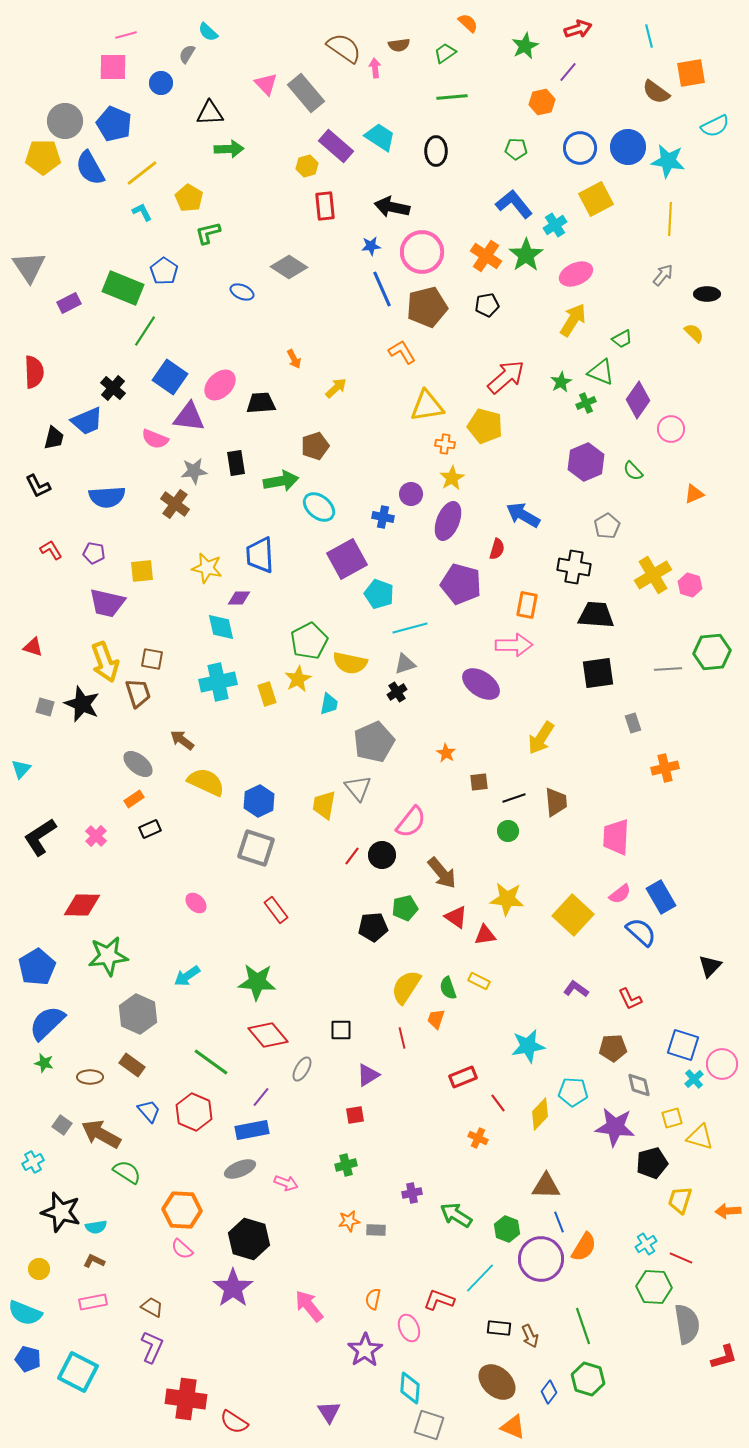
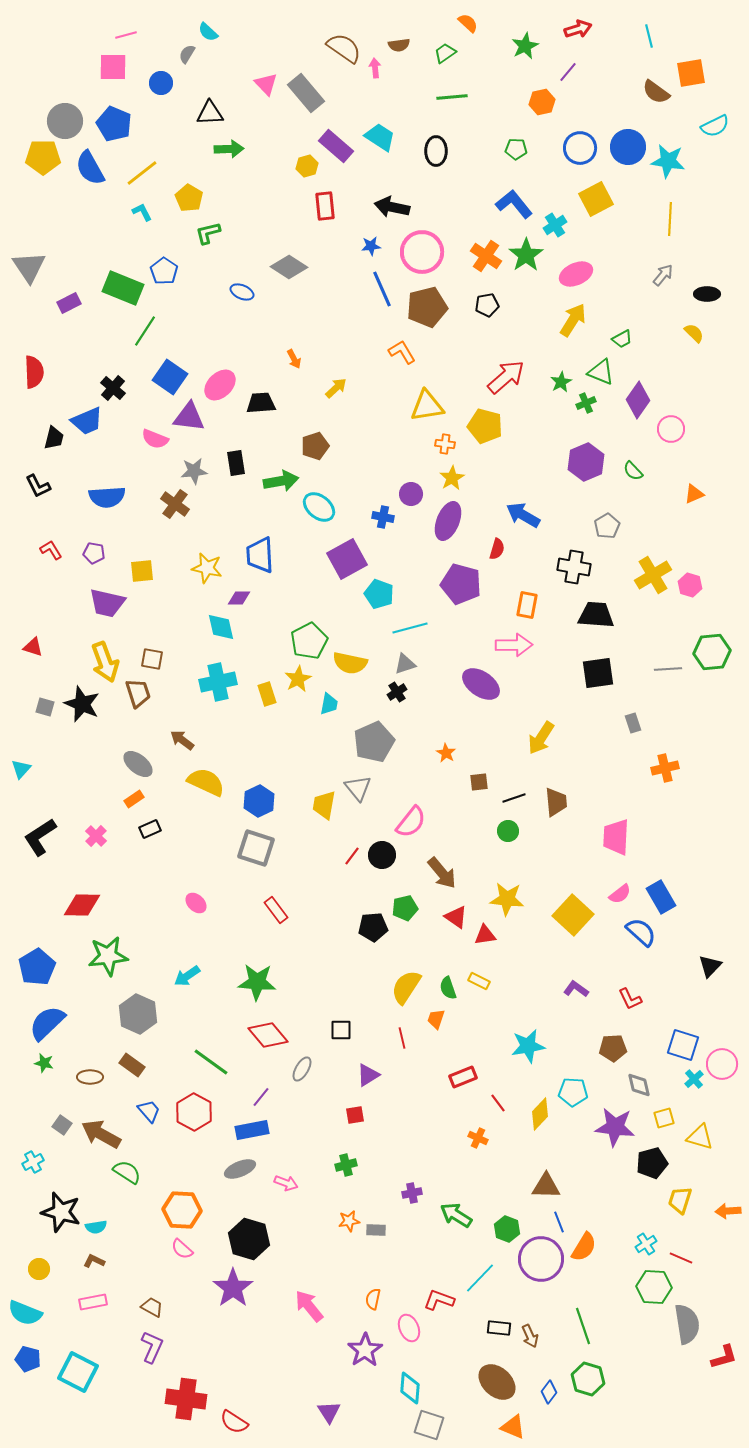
red hexagon at (194, 1112): rotated 6 degrees clockwise
yellow square at (672, 1118): moved 8 px left
